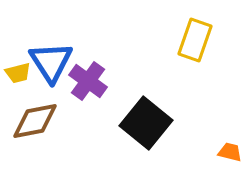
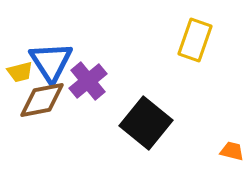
yellow trapezoid: moved 2 px right, 1 px up
purple cross: rotated 15 degrees clockwise
brown diamond: moved 7 px right, 21 px up
orange trapezoid: moved 2 px right, 1 px up
